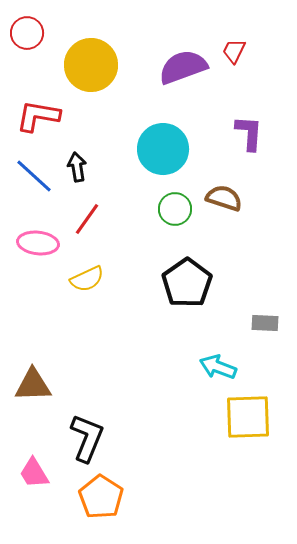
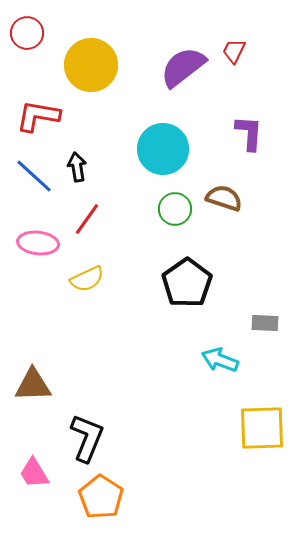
purple semicircle: rotated 18 degrees counterclockwise
cyan arrow: moved 2 px right, 7 px up
yellow square: moved 14 px right, 11 px down
